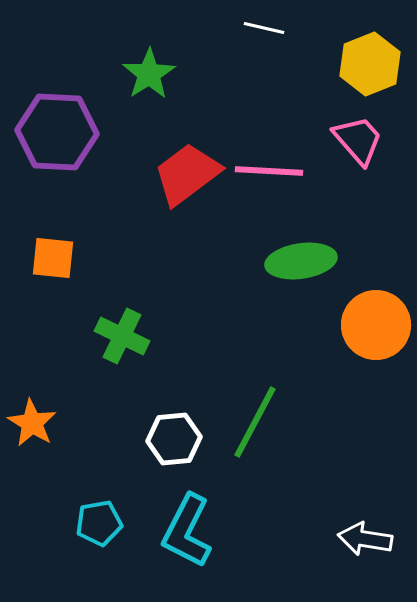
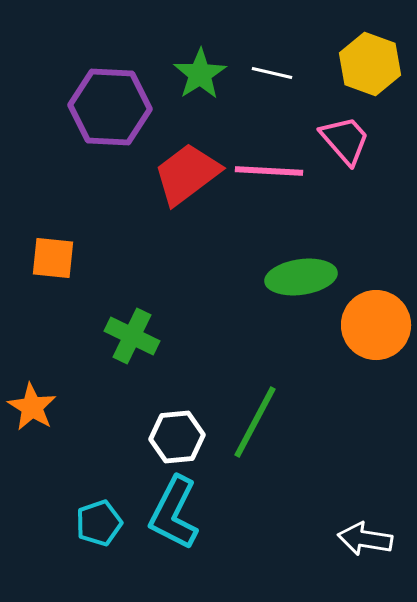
white line: moved 8 px right, 45 px down
yellow hexagon: rotated 18 degrees counterclockwise
green star: moved 51 px right
purple hexagon: moved 53 px right, 25 px up
pink trapezoid: moved 13 px left
green ellipse: moved 16 px down
green cross: moved 10 px right
orange star: moved 16 px up
white hexagon: moved 3 px right, 2 px up
cyan pentagon: rotated 9 degrees counterclockwise
cyan L-shape: moved 13 px left, 18 px up
